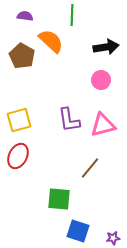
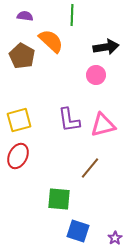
pink circle: moved 5 px left, 5 px up
purple star: moved 2 px right; rotated 24 degrees counterclockwise
